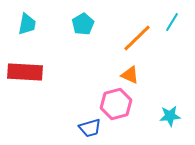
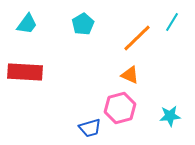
cyan trapezoid: rotated 25 degrees clockwise
pink hexagon: moved 4 px right, 4 px down
